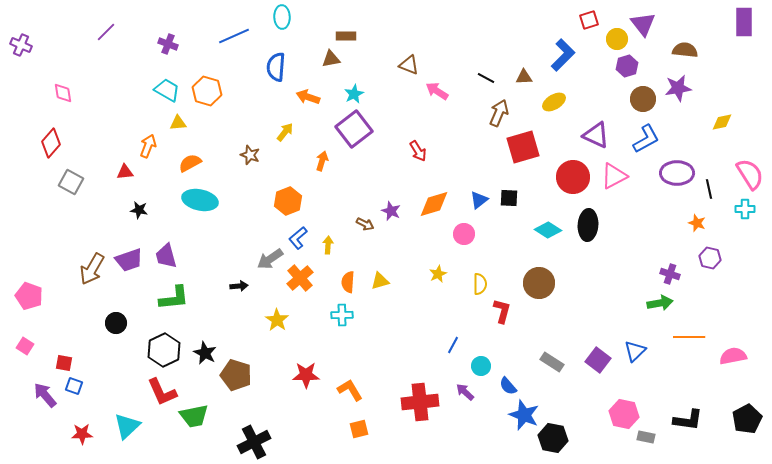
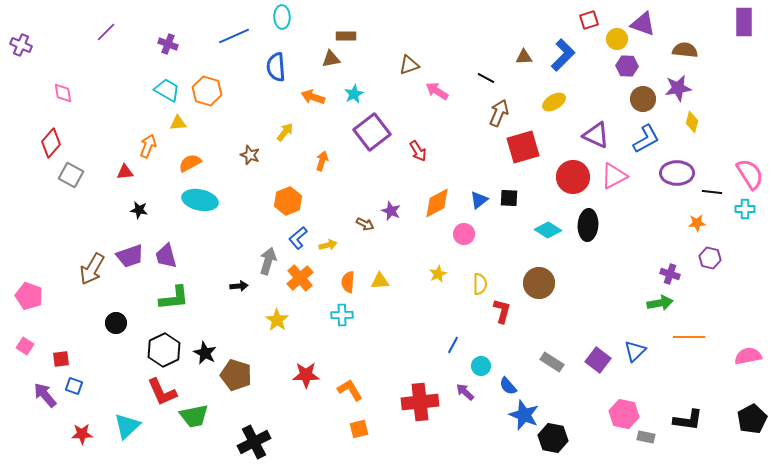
purple triangle at (643, 24): rotated 32 degrees counterclockwise
brown triangle at (409, 65): rotated 40 degrees counterclockwise
purple hexagon at (627, 66): rotated 20 degrees clockwise
blue semicircle at (276, 67): rotated 8 degrees counterclockwise
brown triangle at (524, 77): moved 20 px up
orange arrow at (308, 97): moved 5 px right
yellow diamond at (722, 122): moved 30 px left; rotated 65 degrees counterclockwise
purple square at (354, 129): moved 18 px right, 3 px down
gray square at (71, 182): moved 7 px up
black line at (709, 189): moved 3 px right, 3 px down; rotated 72 degrees counterclockwise
orange diamond at (434, 204): moved 3 px right, 1 px up; rotated 12 degrees counterclockwise
orange star at (697, 223): rotated 24 degrees counterclockwise
yellow arrow at (328, 245): rotated 72 degrees clockwise
gray arrow at (270, 259): moved 2 px left, 2 px down; rotated 140 degrees clockwise
purple trapezoid at (129, 260): moved 1 px right, 4 px up
yellow triangle at (380, 281): rotated 12 degrees clockwise
pink semicircle at (733, 356): moved 15 px right
red square at (64, 363): moved 3 px left, 4 px up; rotated 18 degrees counterclockwise
black pentagon at (747, 419): moved 5 px right
